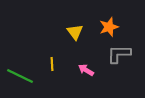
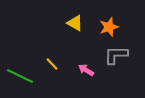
yellow triangle: moved 9 px up; rotated 24 degrees counterclockwise
gray L-shape: moved 3 px left, 1 px down
yellow line: rotated 40 degrees counterclockwise
